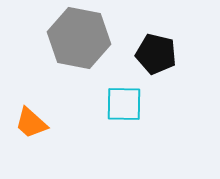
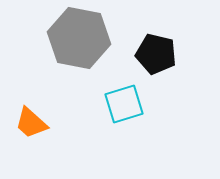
cyan square: rotated 18 degrees counterclockwise
